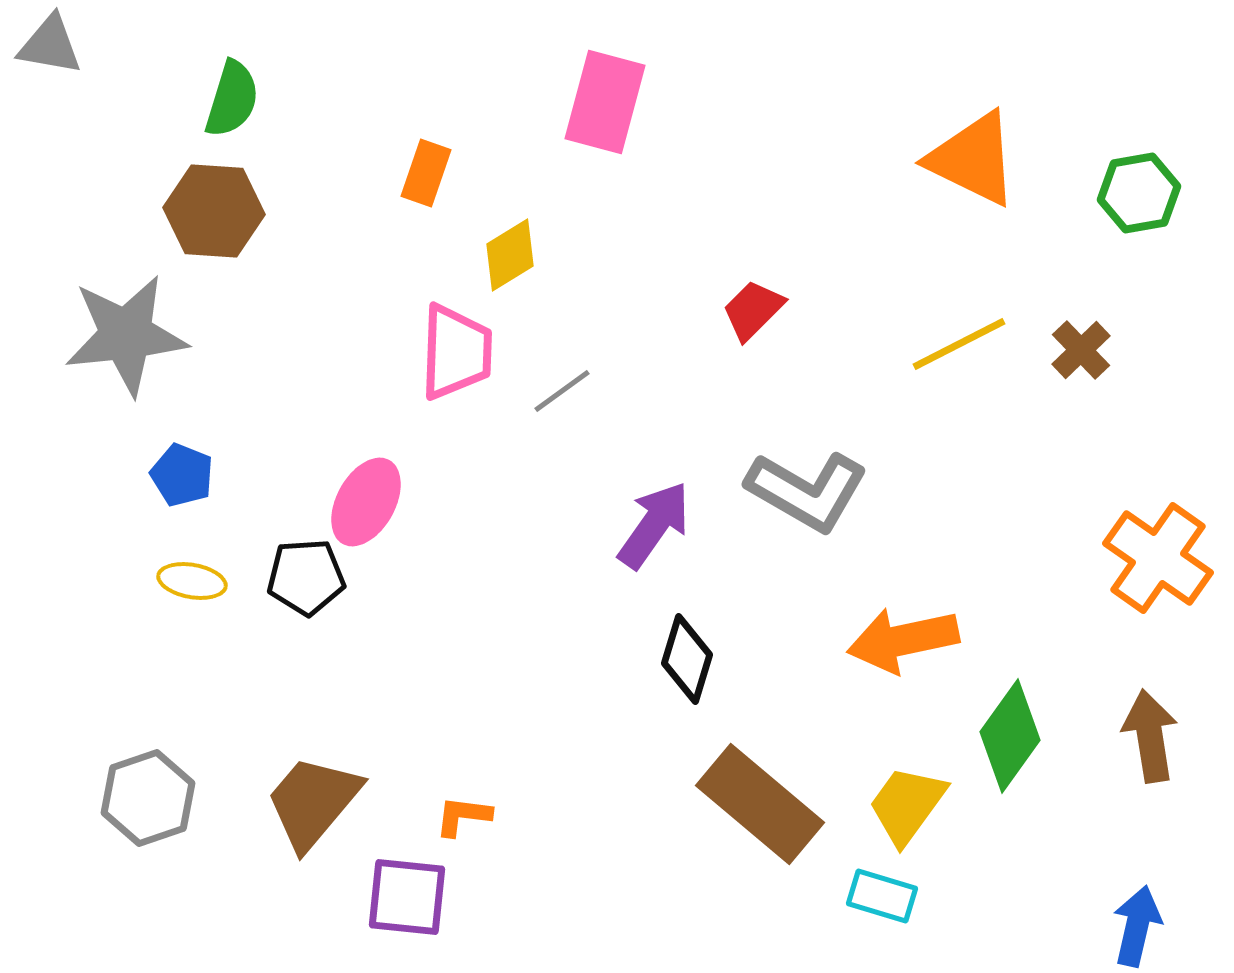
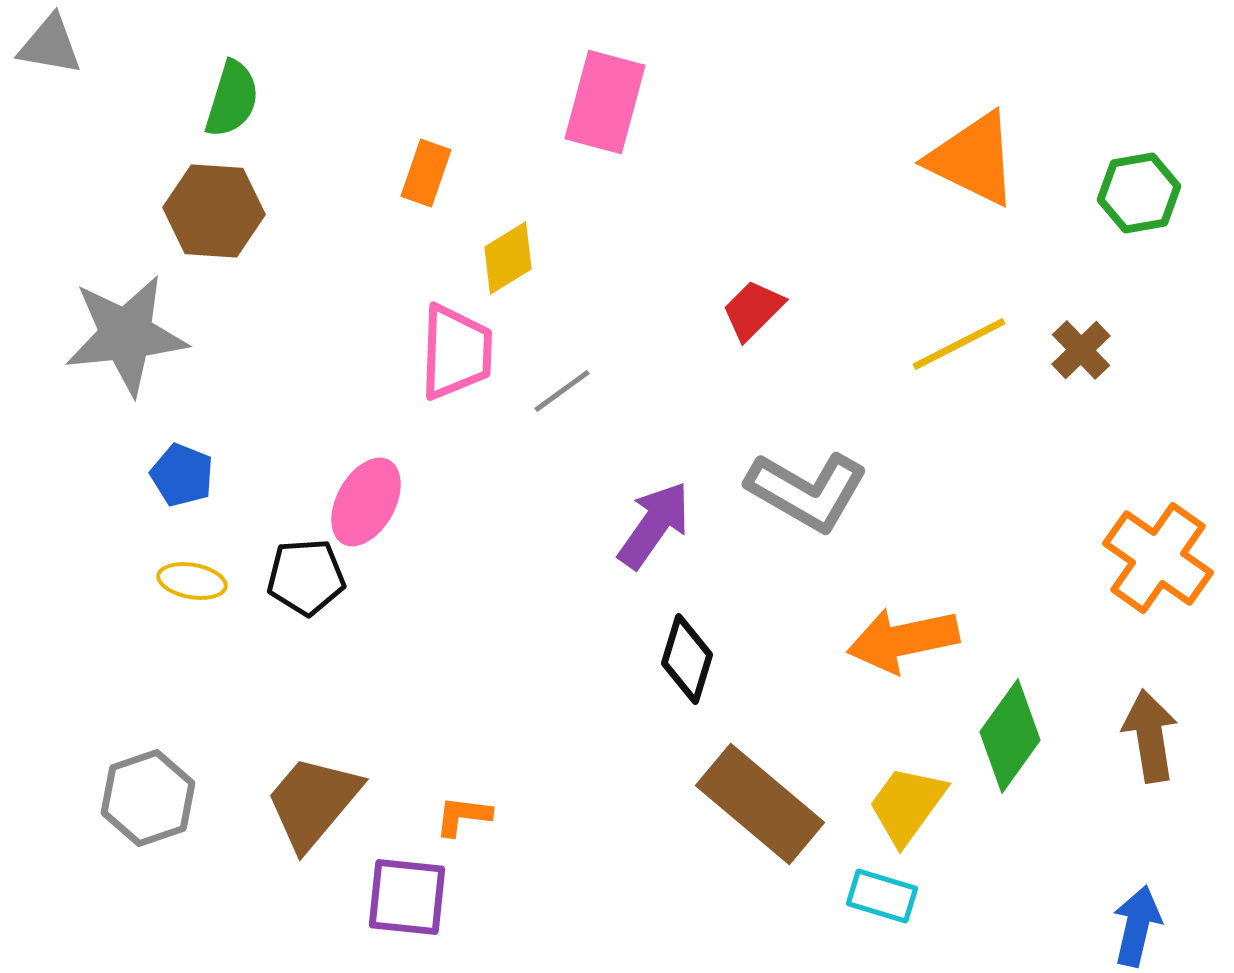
yellow diamond: moved 2 px left, 3 px down
